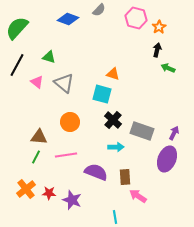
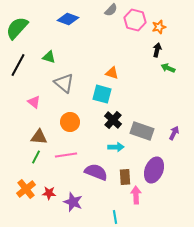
gray semicircle: moved 12 px right
pink hexagon: moved 1 px left, 2 px down
orange star: rotated 16 degrees clockwise
black line: moved 1 px right
orange triangle: moved 1 px left, 1 px up
pink triangle: moved 3 px left, 20 px down
purple ellipse: moved 13 px left, 11 px down
pink arrow: moved 2 px left, 1 px up; rotated 54 degrees clockwise
purple star: moved 1 px right, 2 px down
